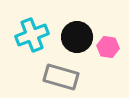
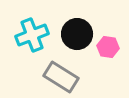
black circle: moved 3 px up
gray rectangle: rotated 16 degrees clockwise
